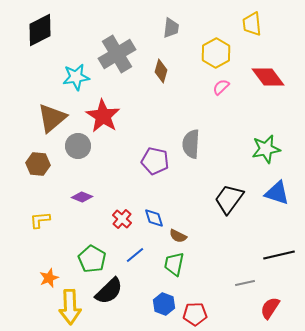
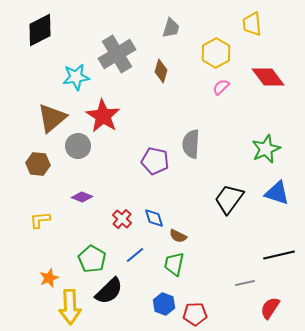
gray trapezoid: rotated 10 degrees clockwise
green star: rotated 12 degrees counterclockwise
